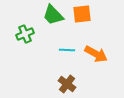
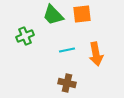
green cross: moved 2 px down
cyan line: rotated 14 degrees counterclockwise
orange arrow: rotated 50 degrees clockwise
brown cross: moved 1 px up; rotated 24 degrees counterclockwise
